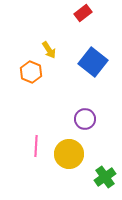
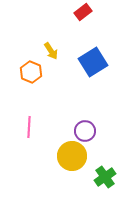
red rectangle: moved 1 px up
yellow arrow: moved 2 px right, 1 px down
blue square: rotated 20 degrees clockwise
purple circle: moved 12 px down
pink line: moved 7 px left, 19 px up
yellow circle: moved 3 px right, 2 px down
